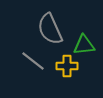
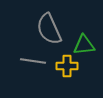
gray semicircle: moved 1 px left
gray line: rotated 30 degrees counterclockwise
